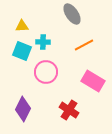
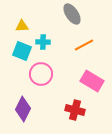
pink circle: moved 5 px left, 2 px down
pink rectangle: moved 1 px left
red cross: moved 6 px right; rotated 18 degrees counterclockwise
